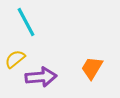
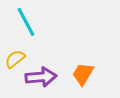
orange trapezoid: moved 9 px left, 6 px down
